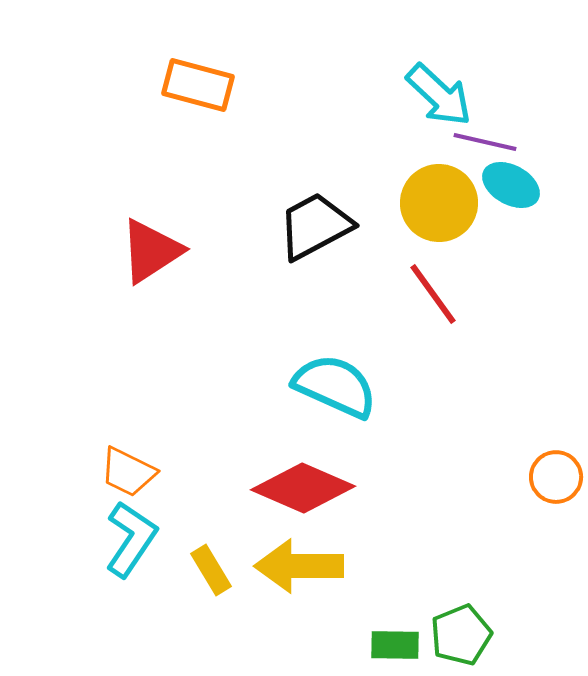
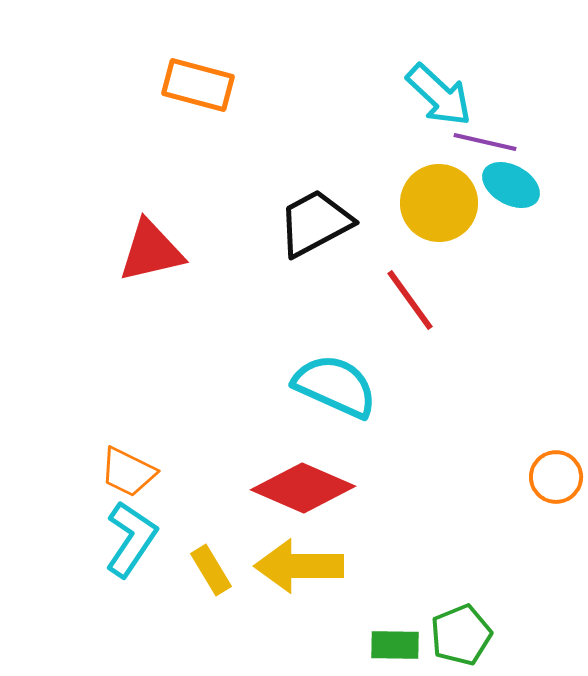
black trapezoid: moved 3 px up
red triangle: rotated 20 degrees clockwise
red line: moved 23 px left, 6 px down
